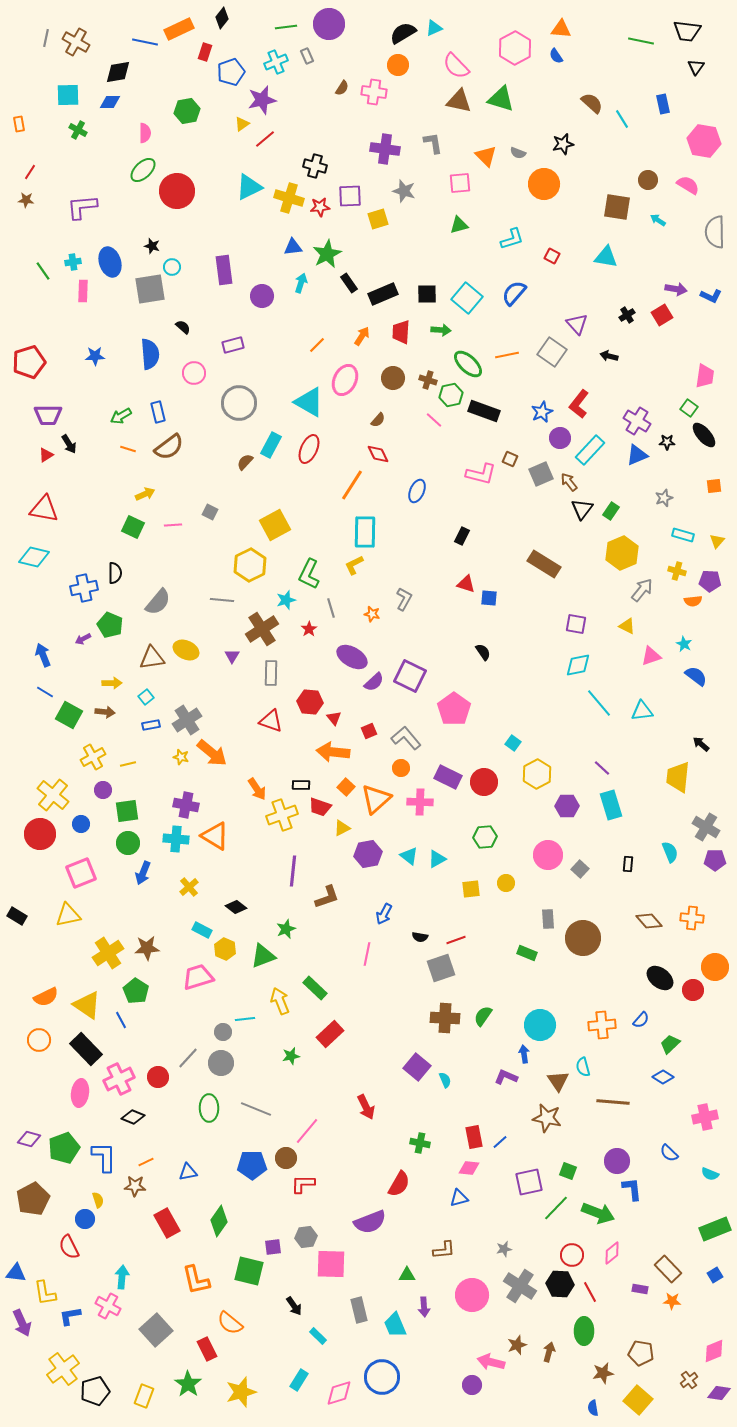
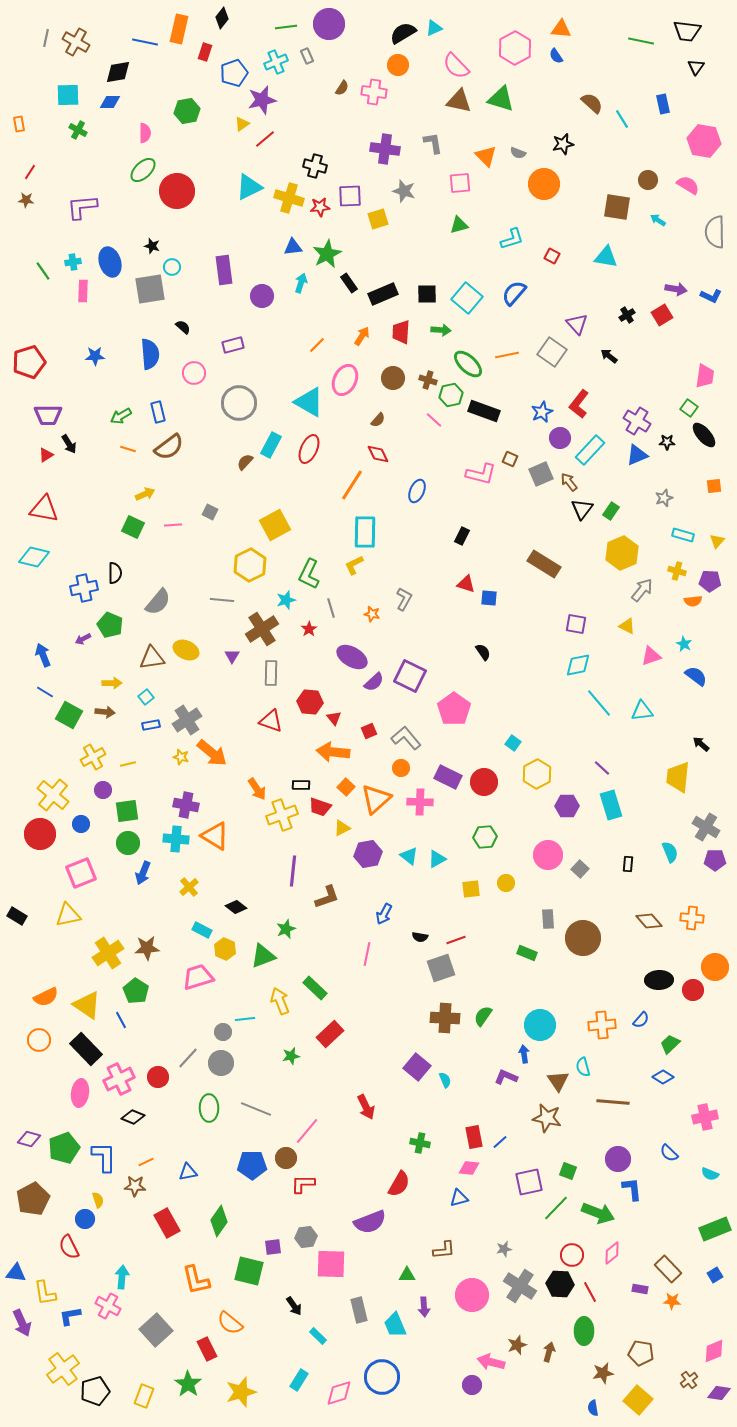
orange rectangle at (179, 29): rotated 52 degrees counterclockwise
blue pentagon at (231, 72): moved 3 px right, 1 px down
black arrow at (609, 356): rotated 24 degrees clockwise
black ellipse at (660, 978): moved 1 px left, 2 px down; rotated 40 degrees counterclockwise
purple circle at (617, 1161): moved 1 px right, 2 px up
